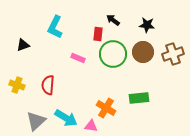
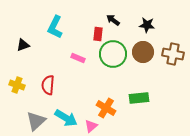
brown cross: rotated 30 degrees clockwise
pink triangle: rotated 48 degrees counterclockwise
